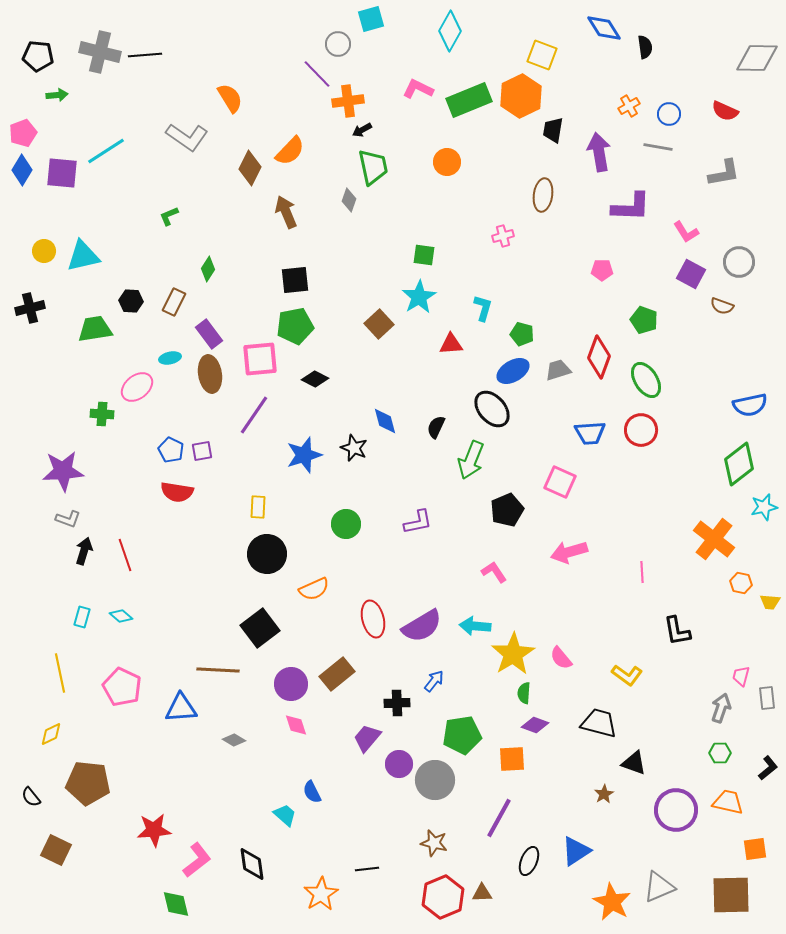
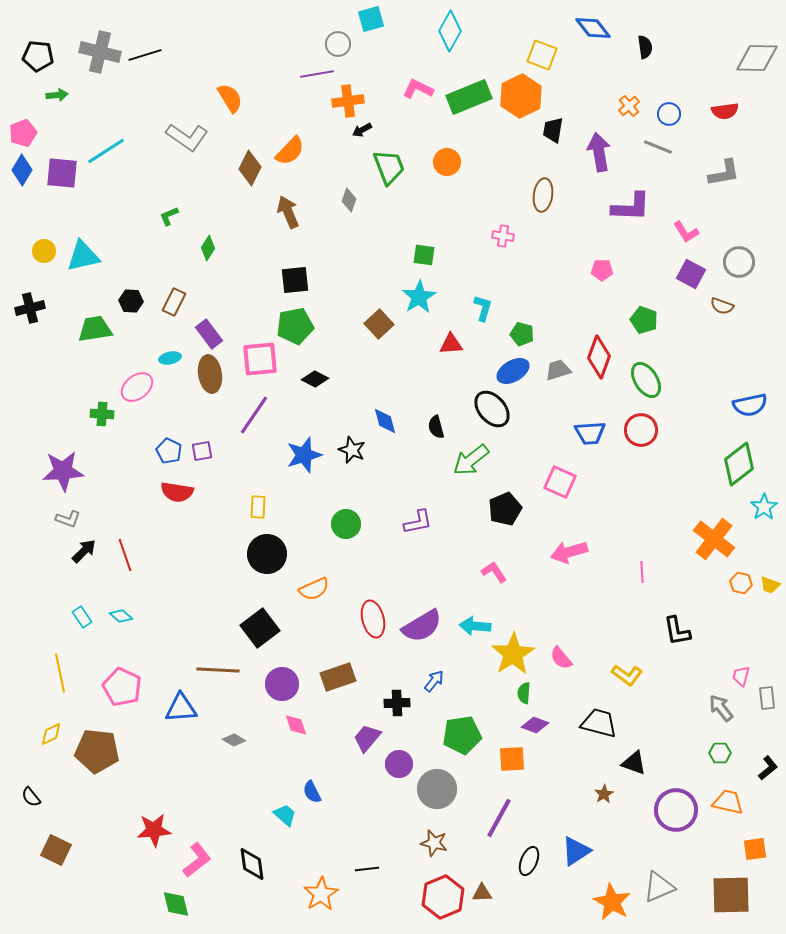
blue diamond at (604, 28): moved 11 px left; rotated 6 degrees counterclockwise
black line at (145, 55): rotated 12 degrees counterclockwise
purple line at (317, 74): rotated 56 degrees counterclockwise
green rectangle at (469, 100): moved 3 px up
orange cross at (629, 106): rotated 10 degrees counterclockwise
red semicircle at (725, 111): rotated 32 degrees counterclockwise
gray line at (658, 147): rotated 12 degrees clockwise
green trapezoid at (373, 167): moved 16 px right; rotated 9 degrees counterclockwise
brown arrow at (286, 212): moved 2 px right
pink cross at (503, 236): rotated 25 degrees clockwise
green diamond at (208, 269): moved 21 px up
black semicircle at (436, 427): rotated 40 degrees counterclockwise
black star at (354, 448): moved 2 px left, 2 px down
blue pentagon at (171, 450): moved 2 px left, 1 px down
green arrow at (471, 460): rotated 30 degrees clockwise
cyan star at (764, 507): rotated 20 degrees counterclockwise
black pentagon at (507, 510): moved 2 px left, 1 px up
black arrow at (84, 551): rotated 28 degrees clockwise
yellow trapezoid at (770, 602): moved 17 px up; rotated 15 degrees clockwise
cyan rectangle at (82, 617): rotated 50 degrees counterclockwise
brown rectangle at (337, 674): moved 1 px right, 3 px down; rotated 20 degrees clockwise
purple circle at (291, 684): moved 9 px left
gray arrow at (721, 708): rotated 56 degrees counterclockwise
gray circle at (435, 780): moved 2 px right, 9 px down
brown pentagon at (88, 783): moved 9 px right, 32 px up
